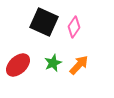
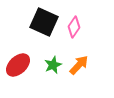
green star: moved 2 px down
